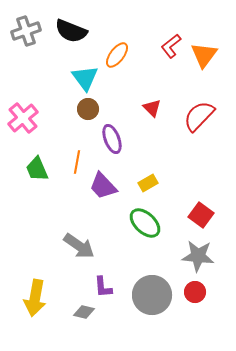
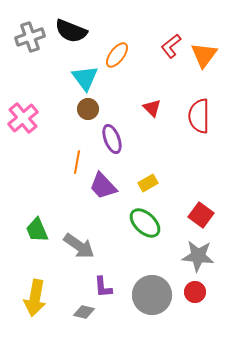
gray cross: moved 4 px right, 6 px down
red semicircle: rotated 44 degrees counterclockwise
green trapezoid: moved 61 px down
